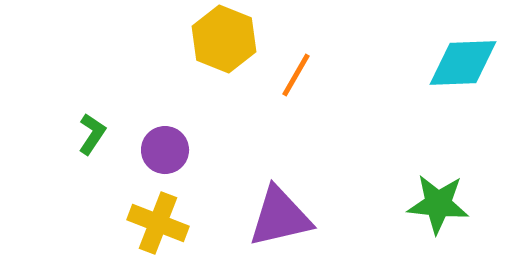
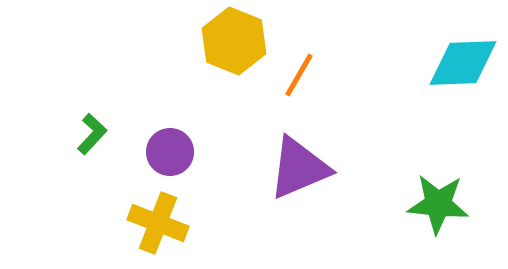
yellow hexagon: moved 10 px right, 2 px down
orange line: moved 3 px right
green L-shape: rotated 9 degrees clockwise
purple circle: moved 5 px right, 2 px down
purple triangle: moved 19 px right, 49 px up; rotated 10 degrees counterclockwise
